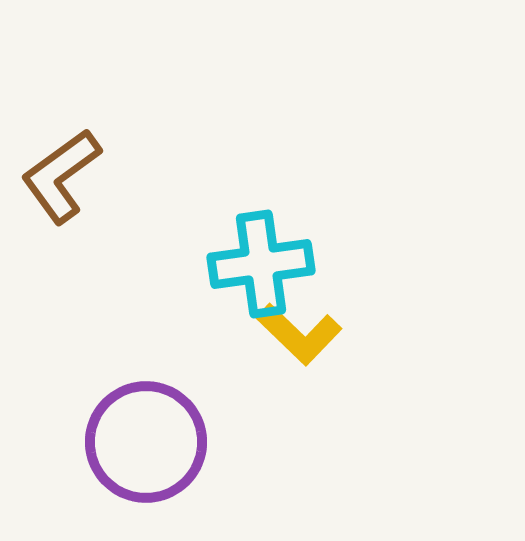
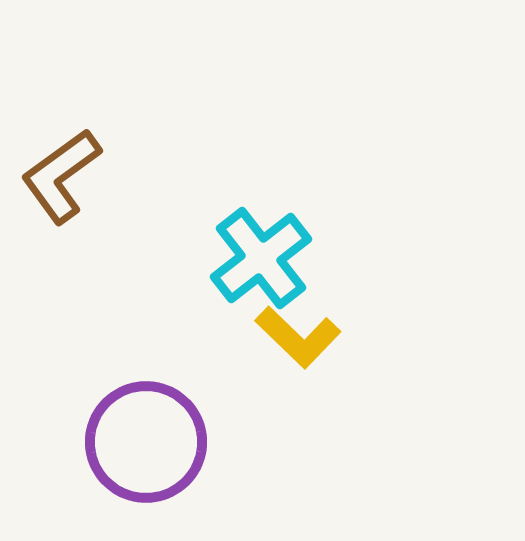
cyan cross: moved 6 px up; rotated 30 degrees counterclockwise
yellow L-shape: moved 1 px left, 3 px down
